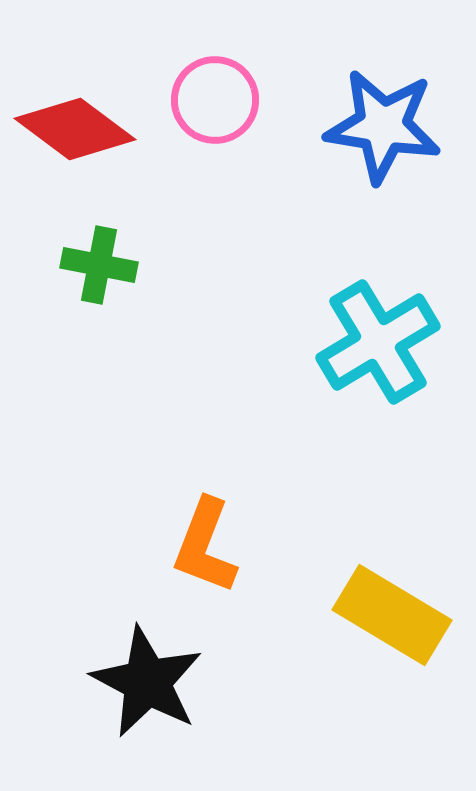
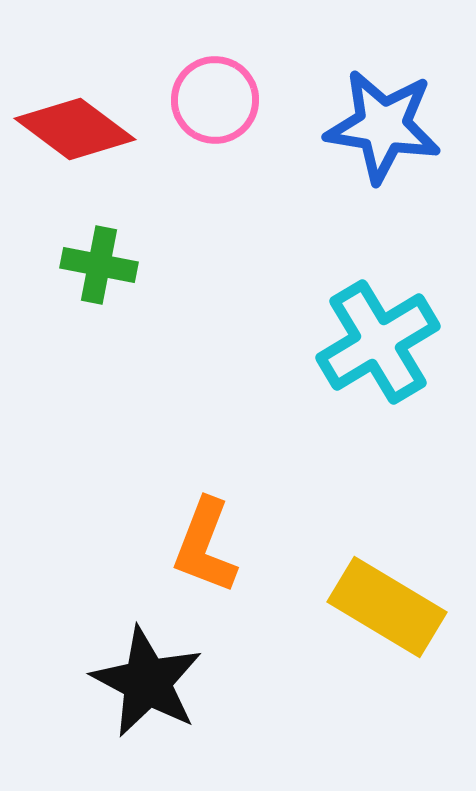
yellow rectangle: moved 5 px left, 8 px up
